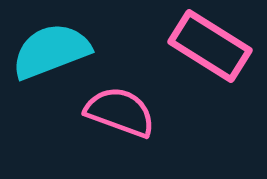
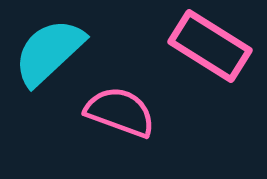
cyan semicircle: moved 2 px left, 1 px down; rotated 22 degrees counterclockwise
